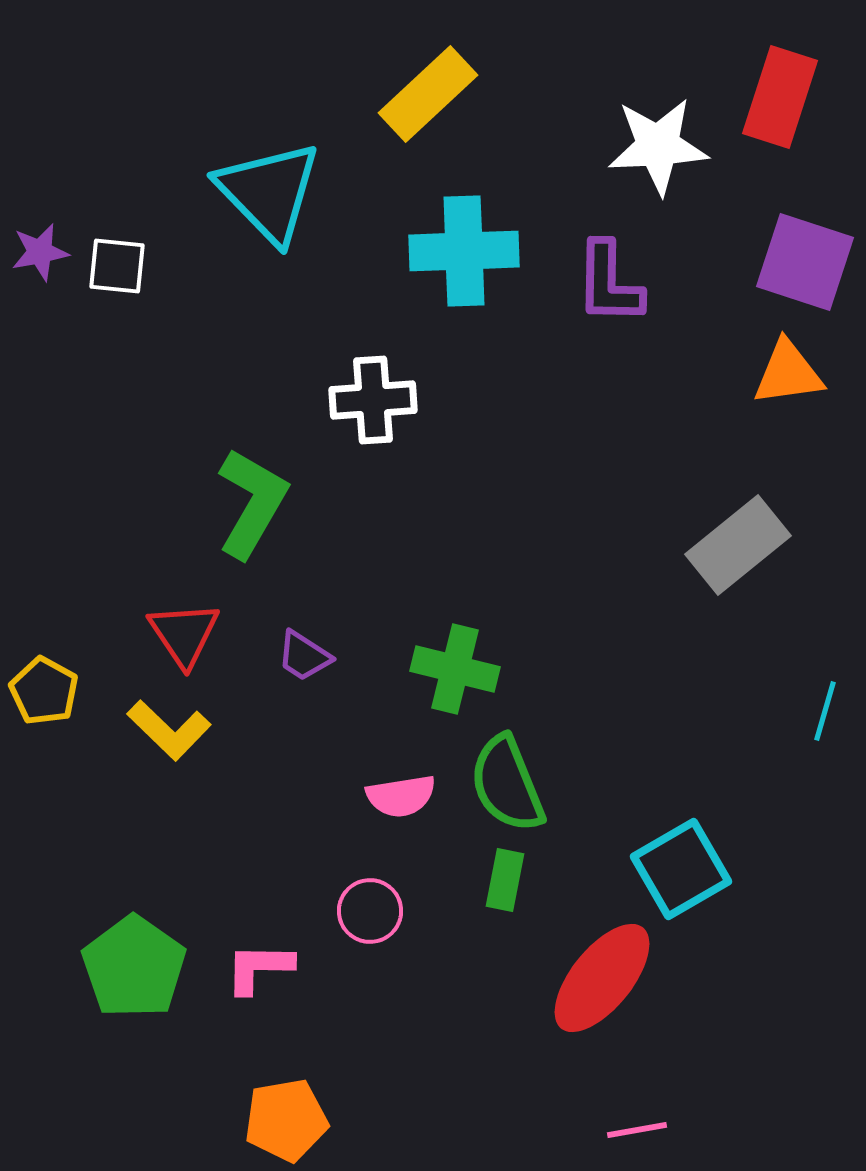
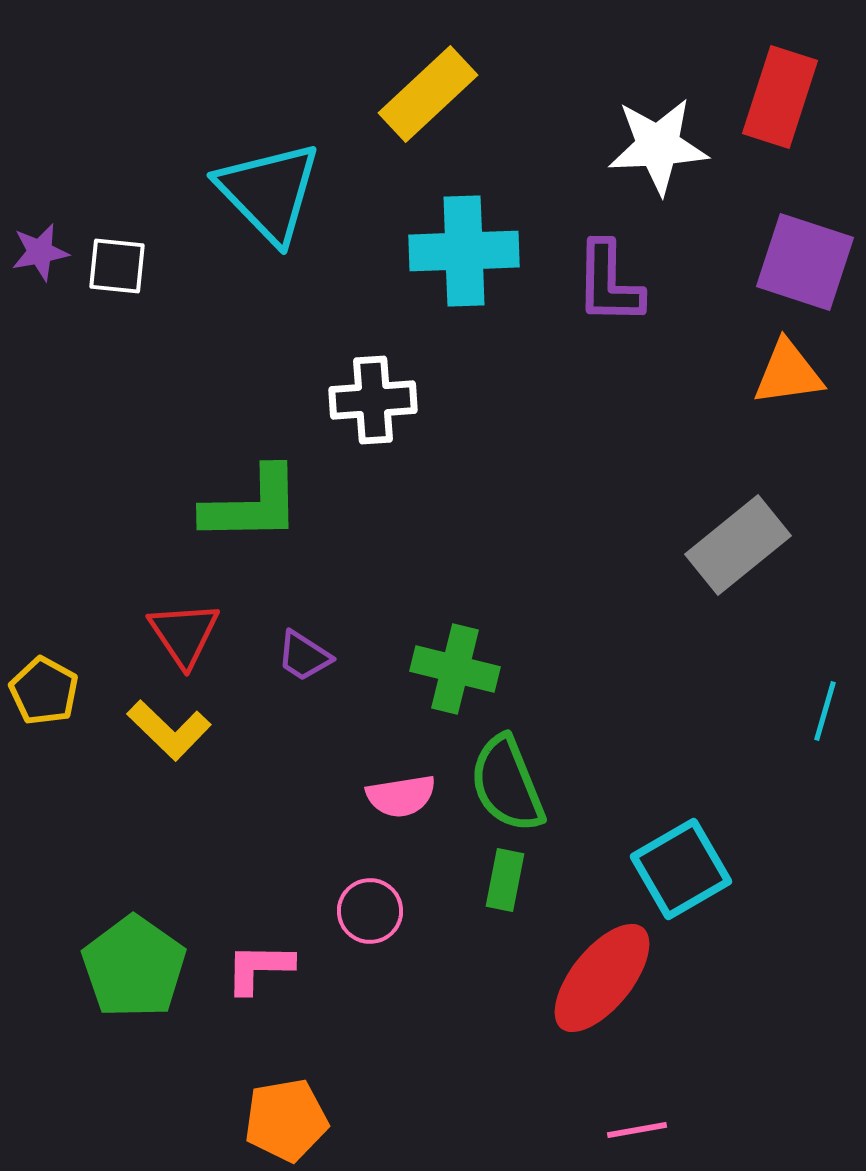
green L-shape: moved 2 px down; rotated 59 degrees clockwise
